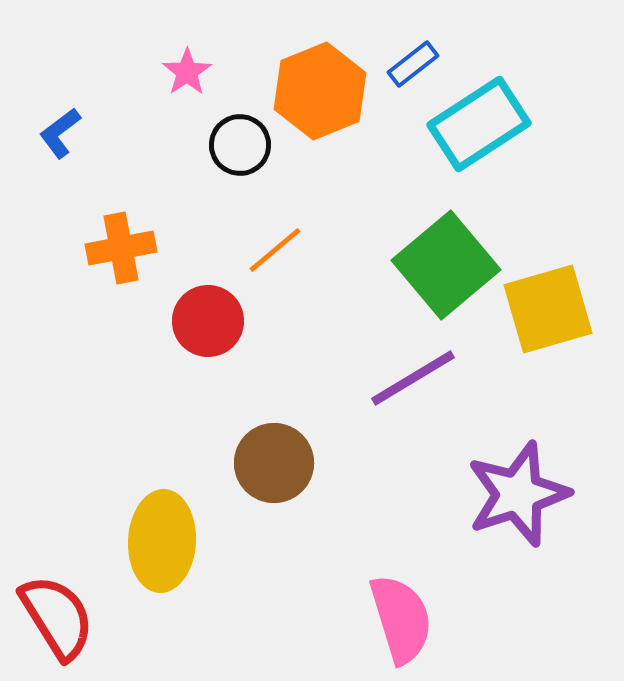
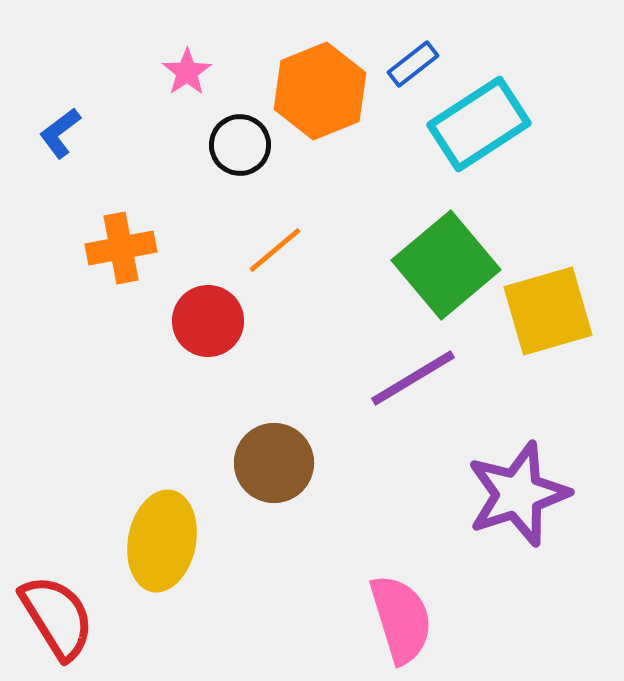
yellow square: moved 2 px down
yellow ellipse: rotated 8 degrees clockwise
